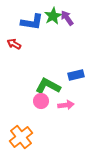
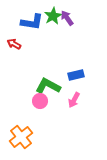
pink circle: moved 1 px left
pink arrow: moved 8 px right, 5 px up; rotated 126 degrees clockwise
